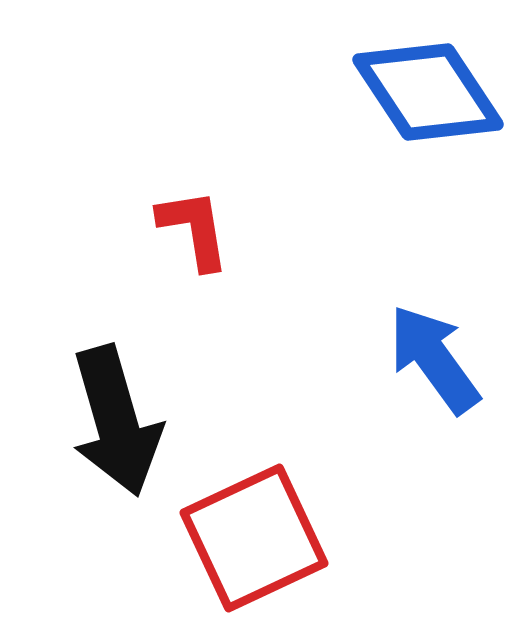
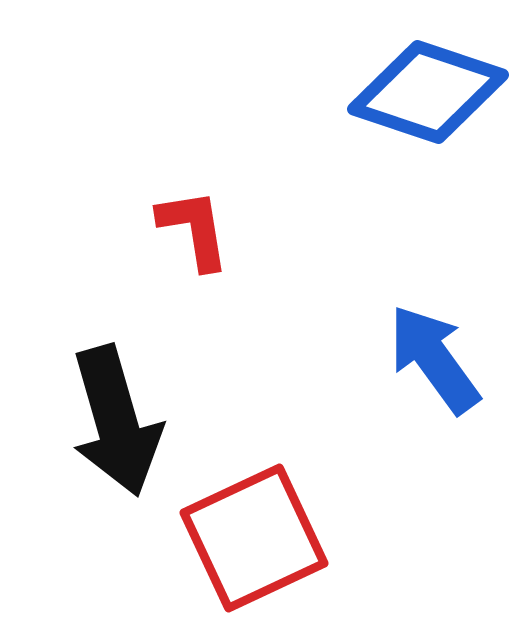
blue diamond: rotated 38 degrees counterclockwise
